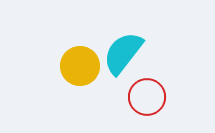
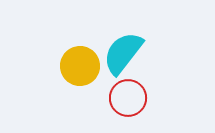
red circle: moved 19 px left, 1 px down
